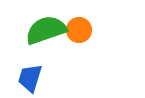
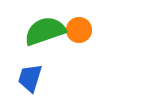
green semicircle: moved 1 px left, 1 px down
